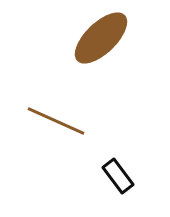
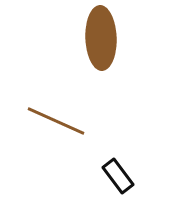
brown ellipse: rotated 48 degrees counterclockwise
